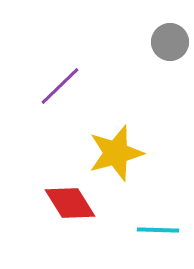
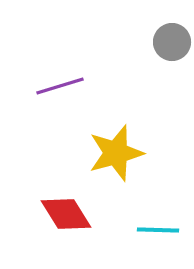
gray circle: moved 2 px right
purple line: rotated 27 degrees clockwise
red diamond: moved 4 px left, 11 px down
